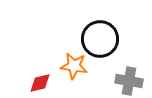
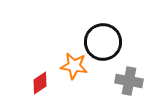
black circle: moved 3 px right, 3 px down
red diamond: rotated 20 degrees counterclockwise
